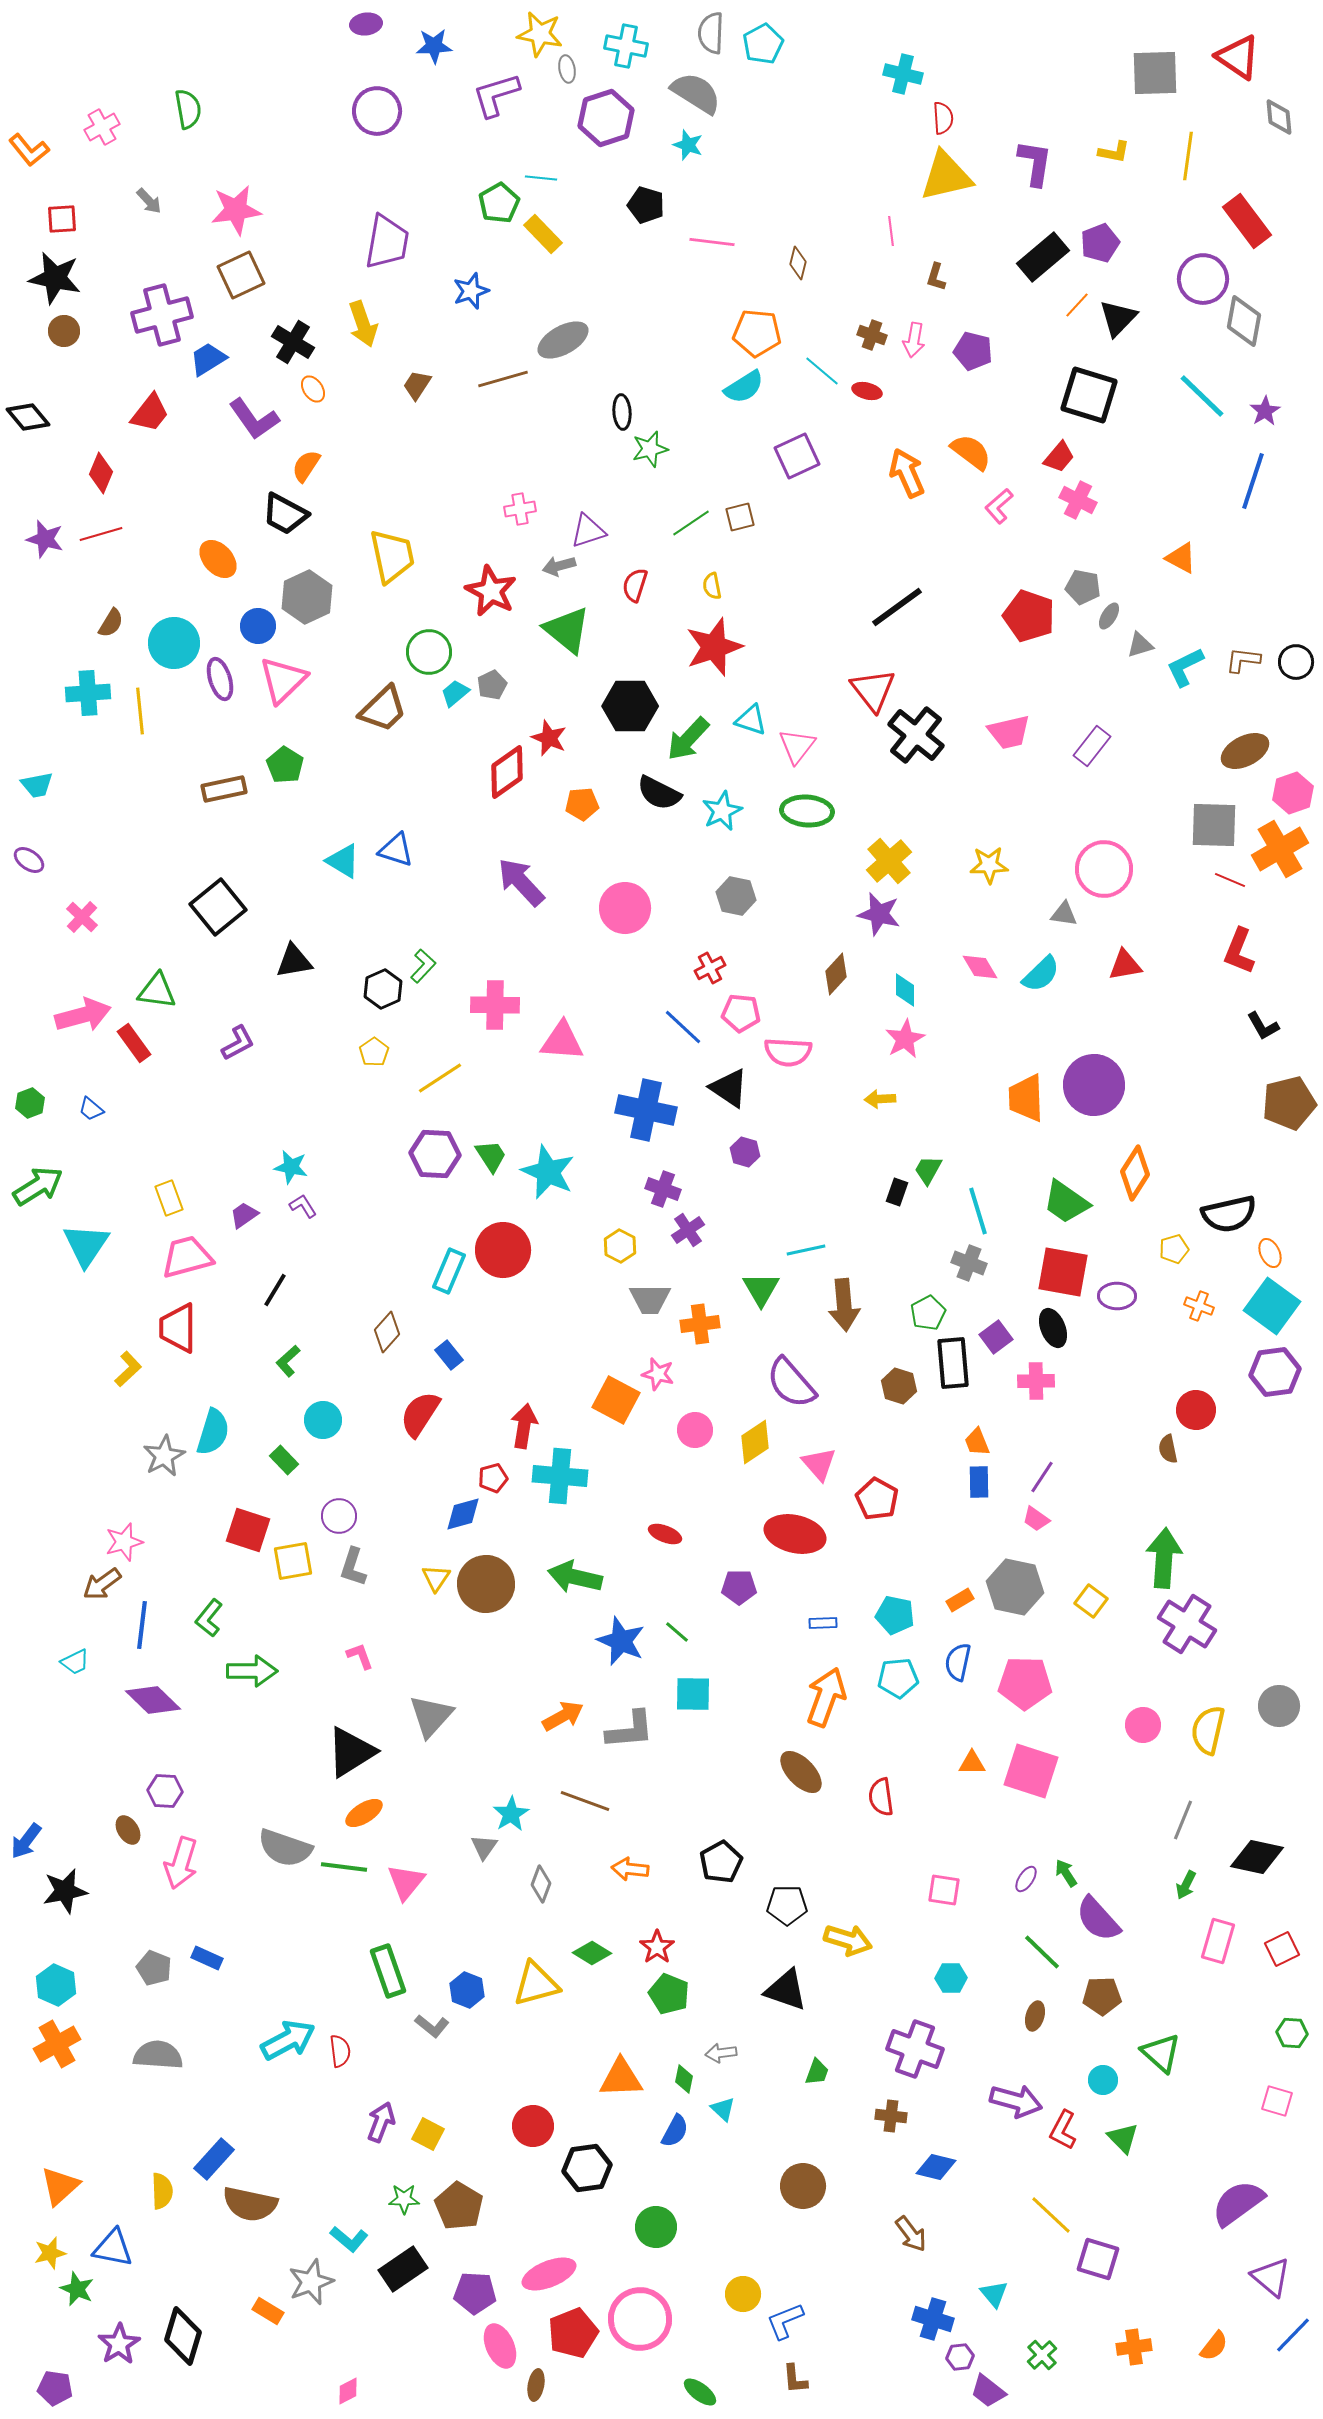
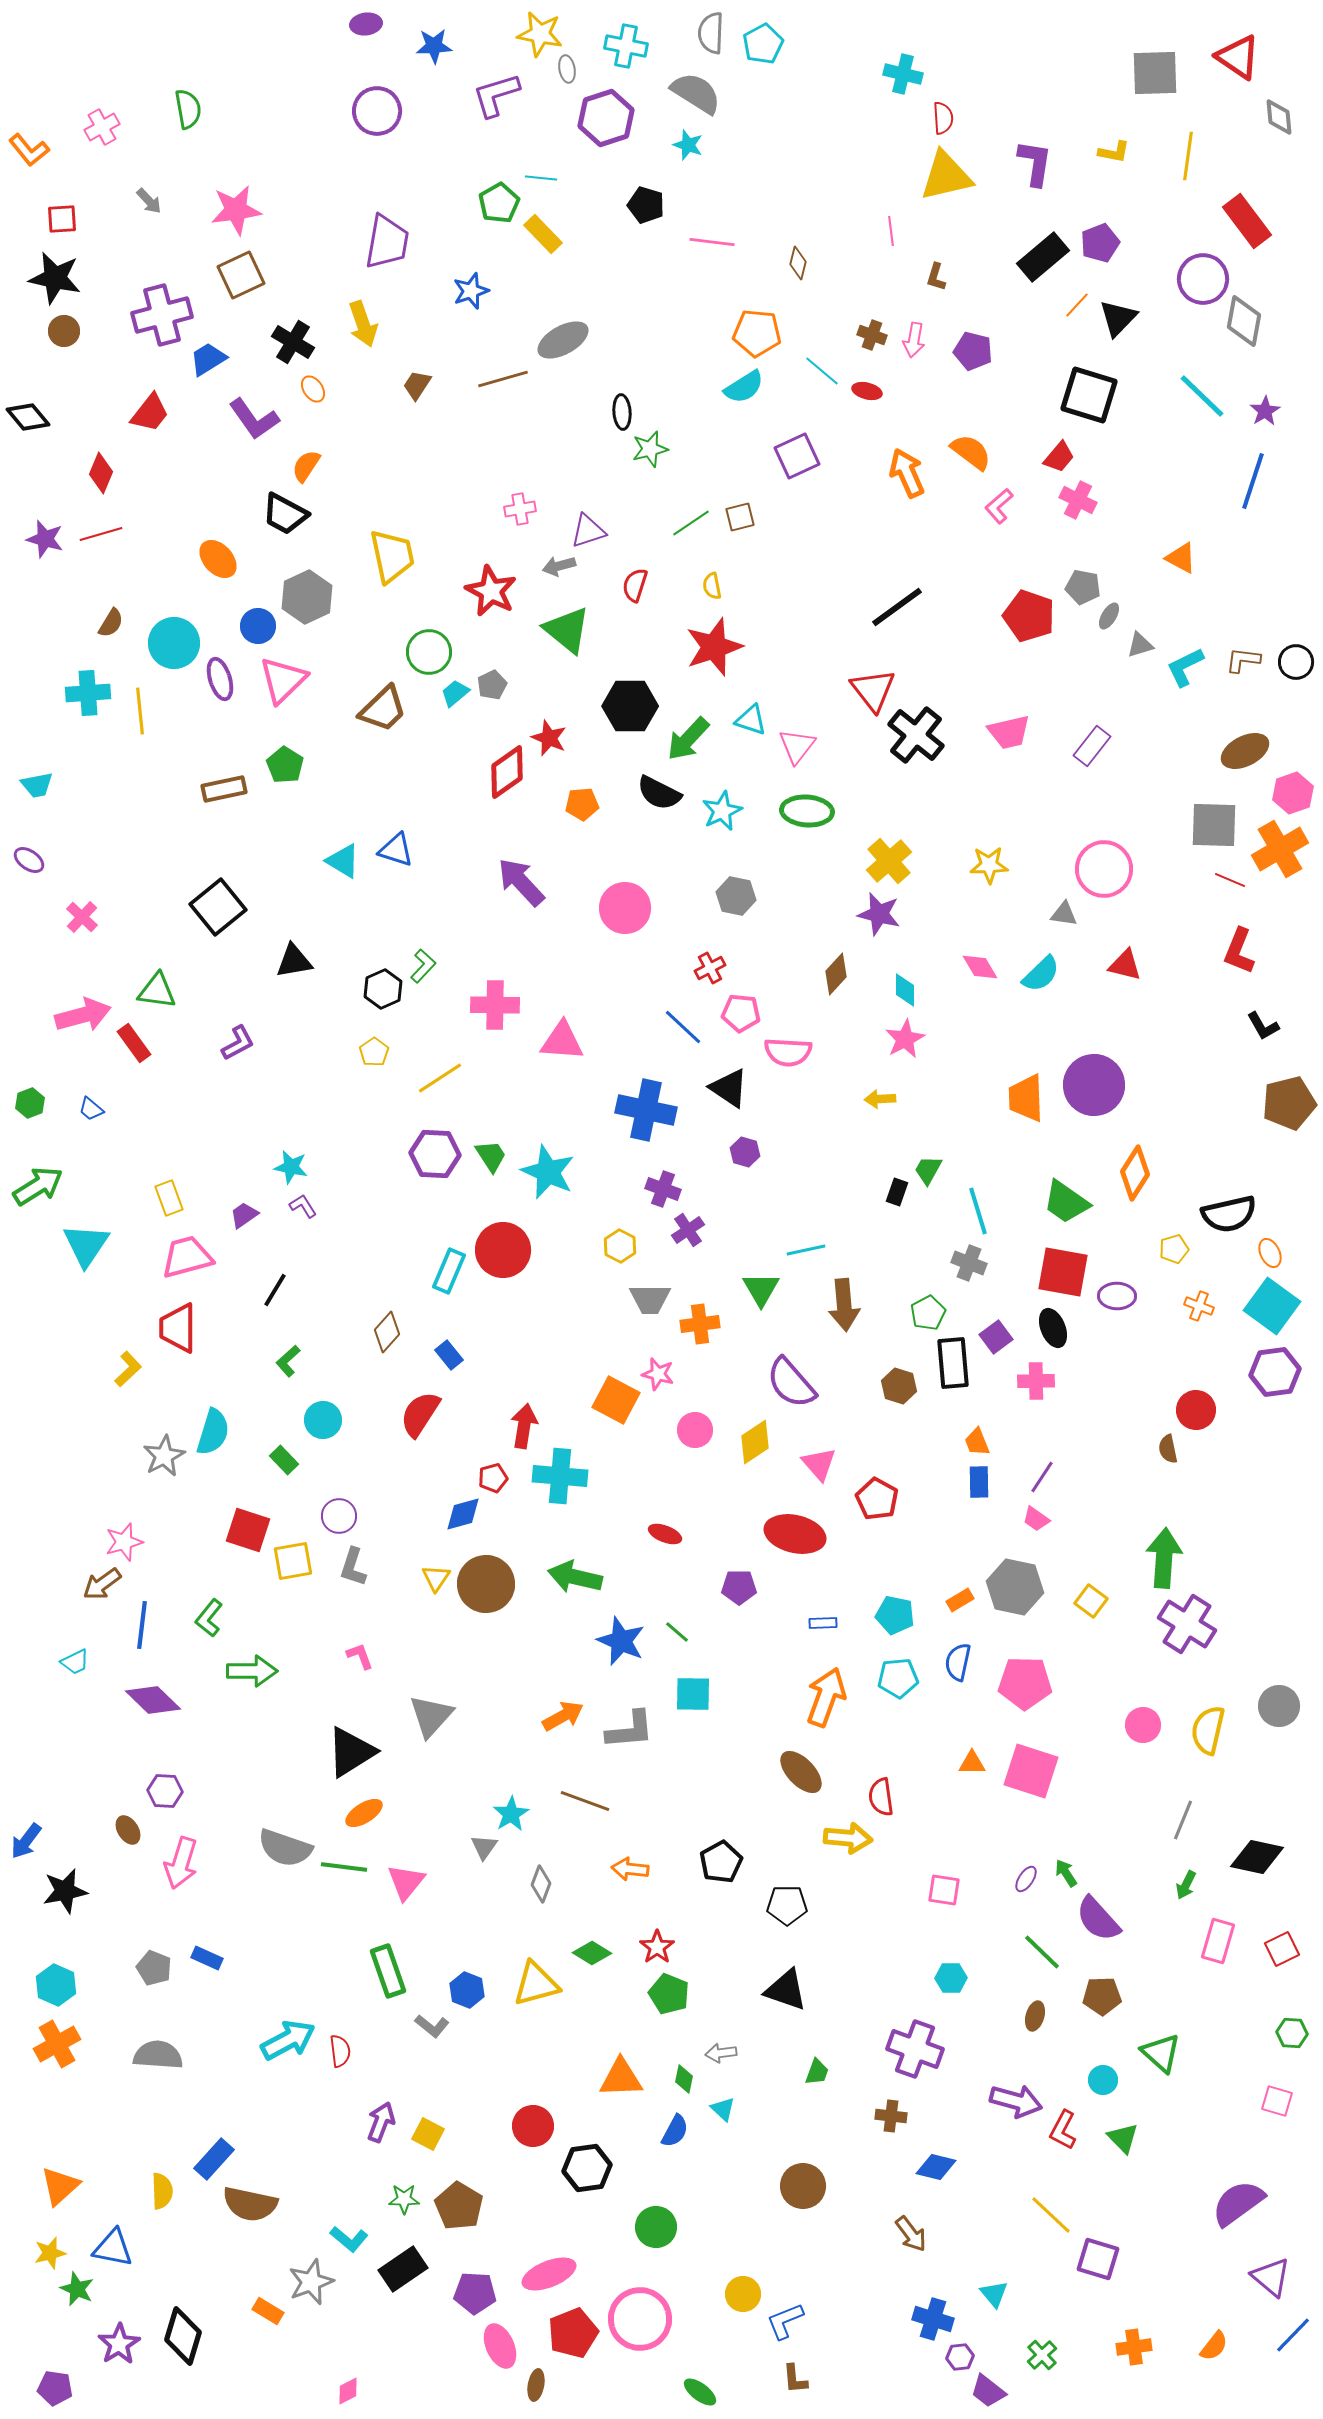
red triangle at (1125, 965): rotated 24 degrees clockwise
yellow arrow at (848, 1940): moved 102 px up; rotated 12 degrees counterclockwise
